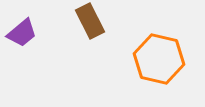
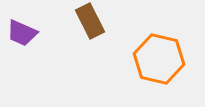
purple trapezoid: rotated 64 degrees clockwise
